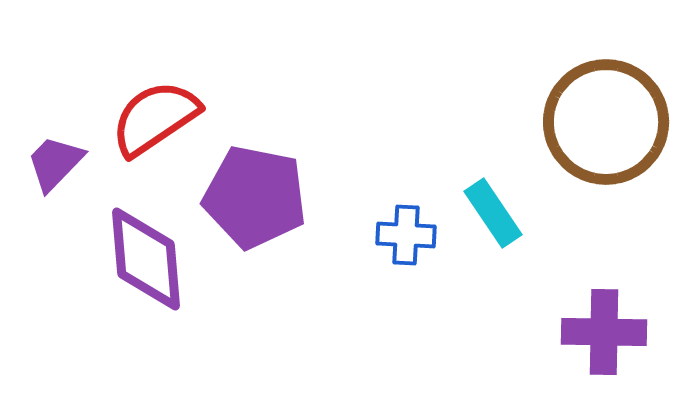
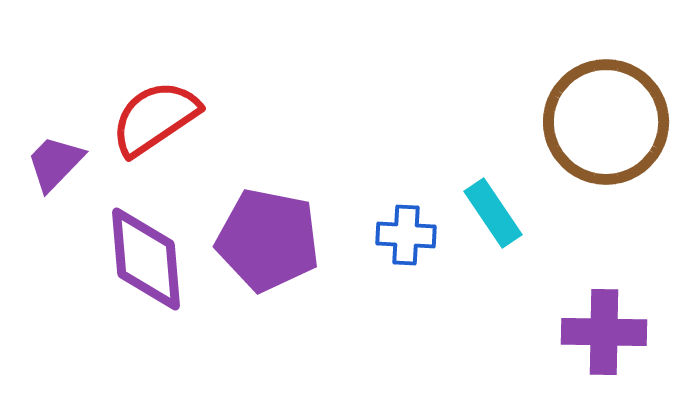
purple pentagon: moved 13 px right, 43 px down
